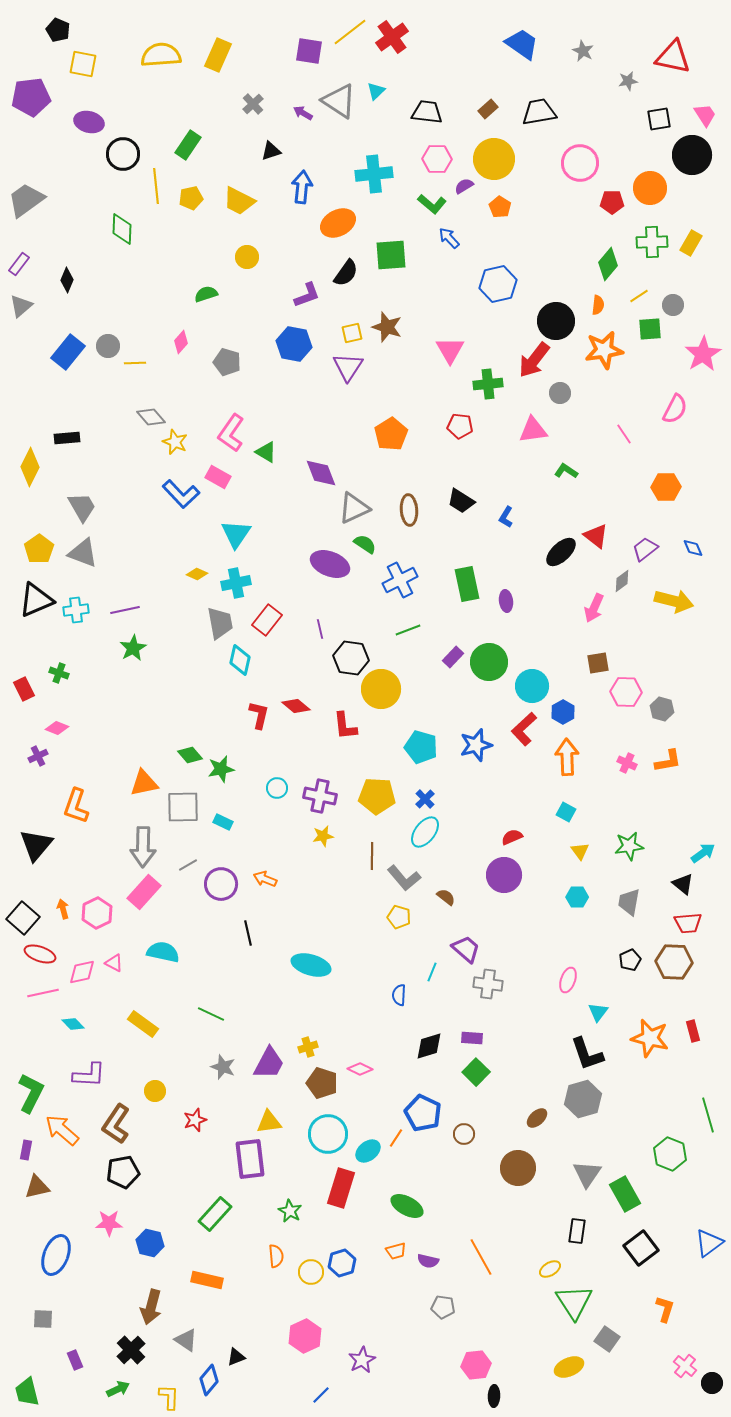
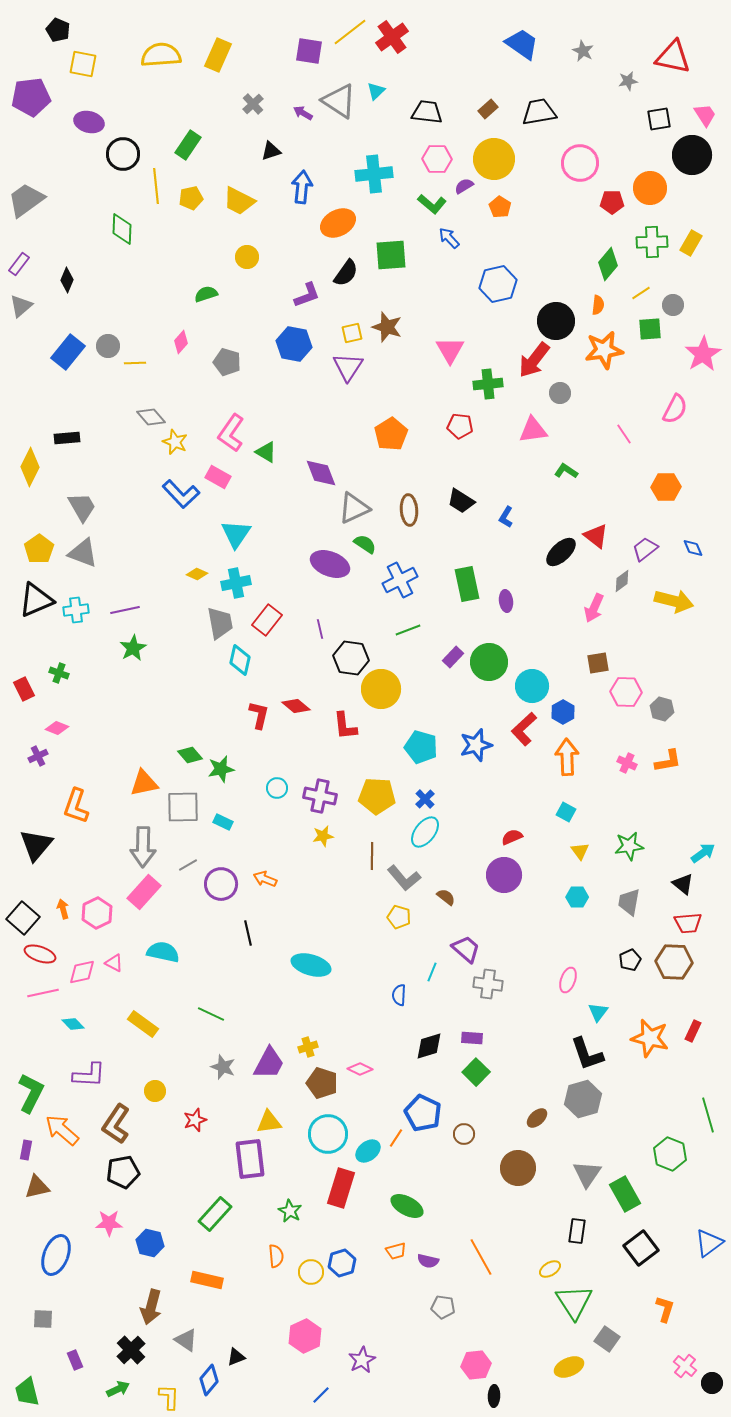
yellow line at (639, 296): moved 2 px right, 3 px up
red rectangle at (693, 1031): rotated 40 degrees clockwise
